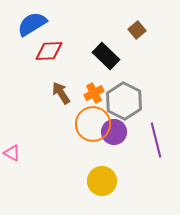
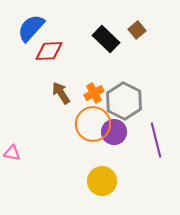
blue semicircle: moved 1 px left, 4 px down; rotated 16 degrees counterclockwise
black rectangle: moved 17 px up
pink triangle: rotated 18 degrees counterclockwise
